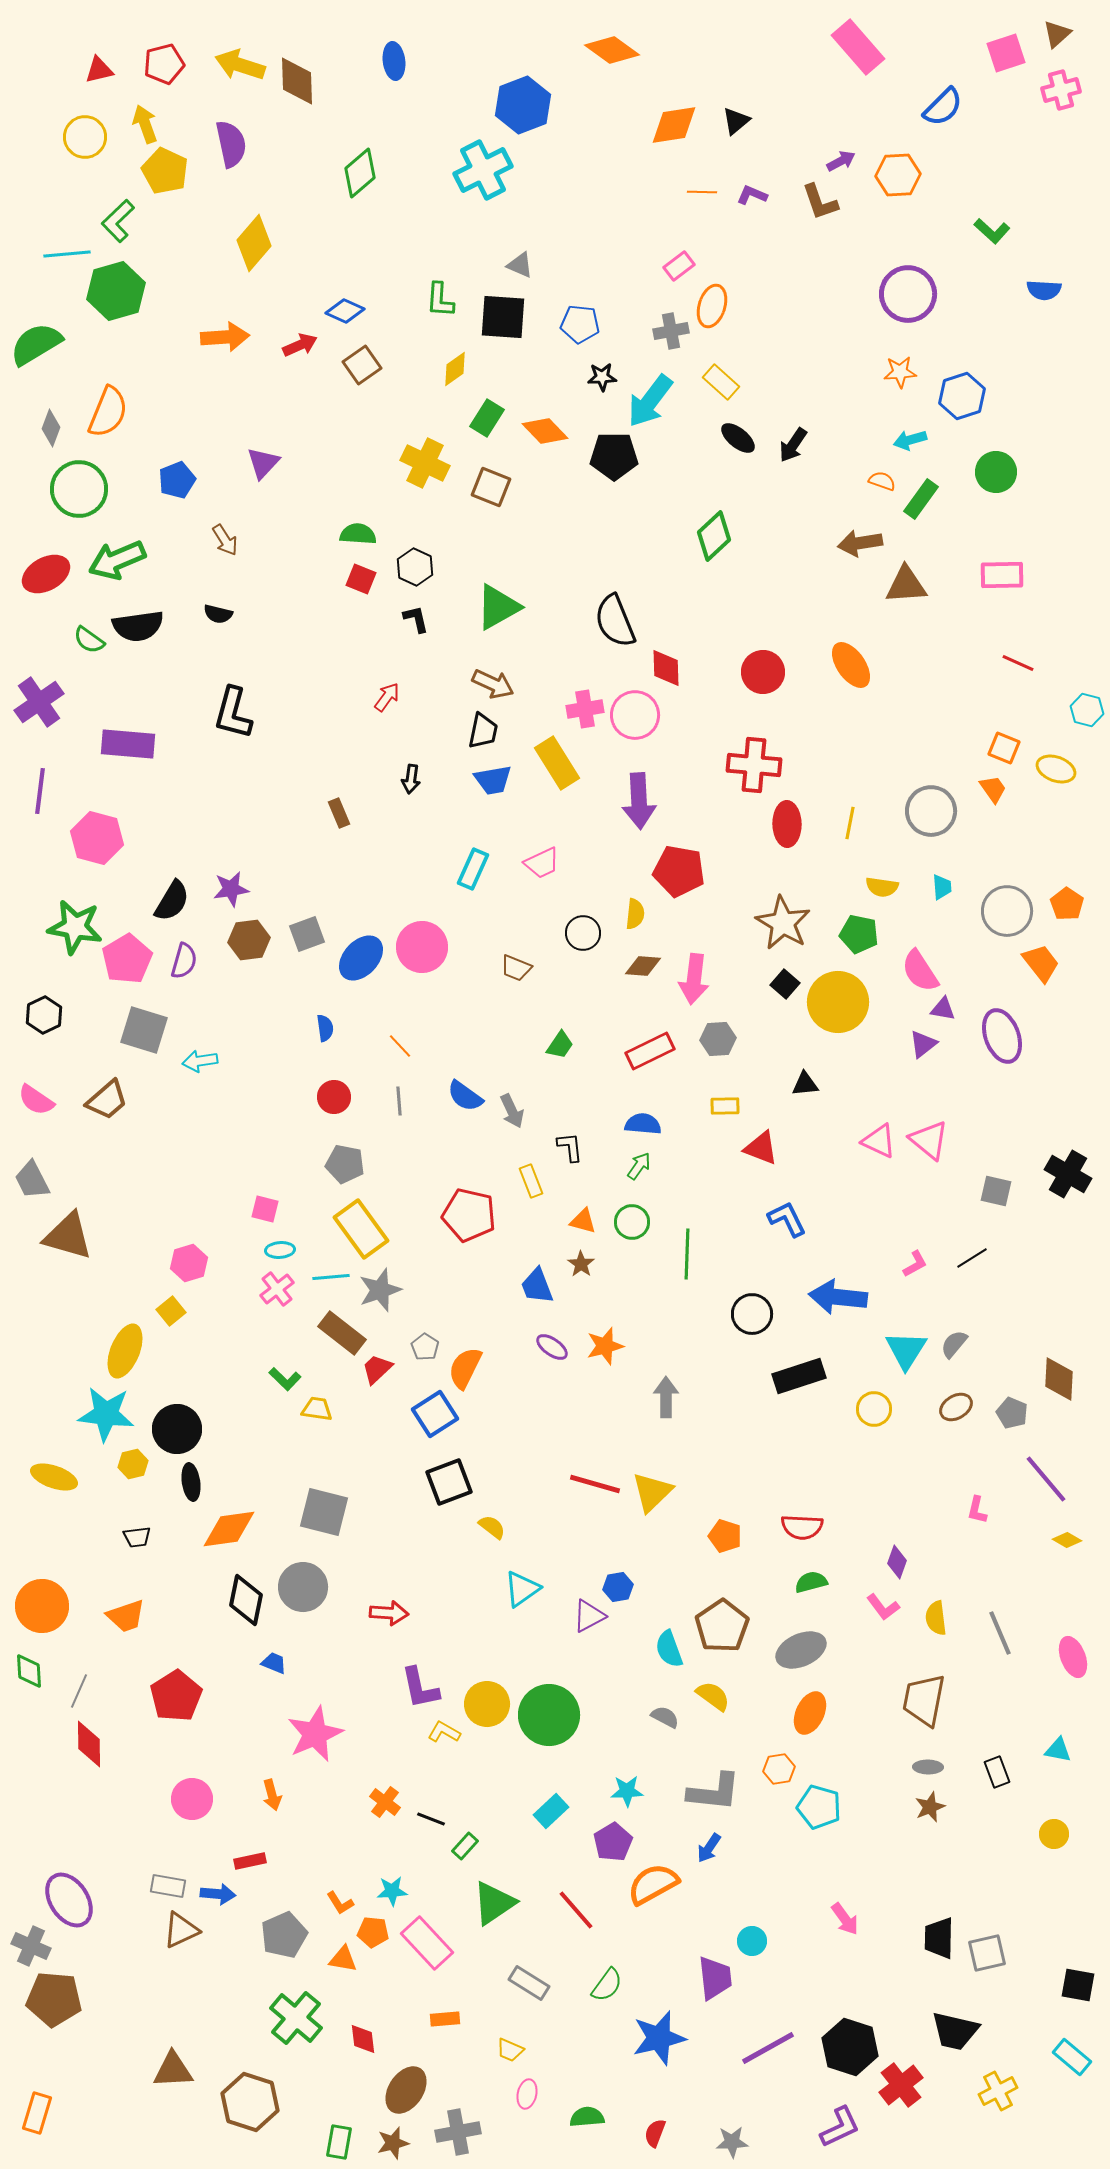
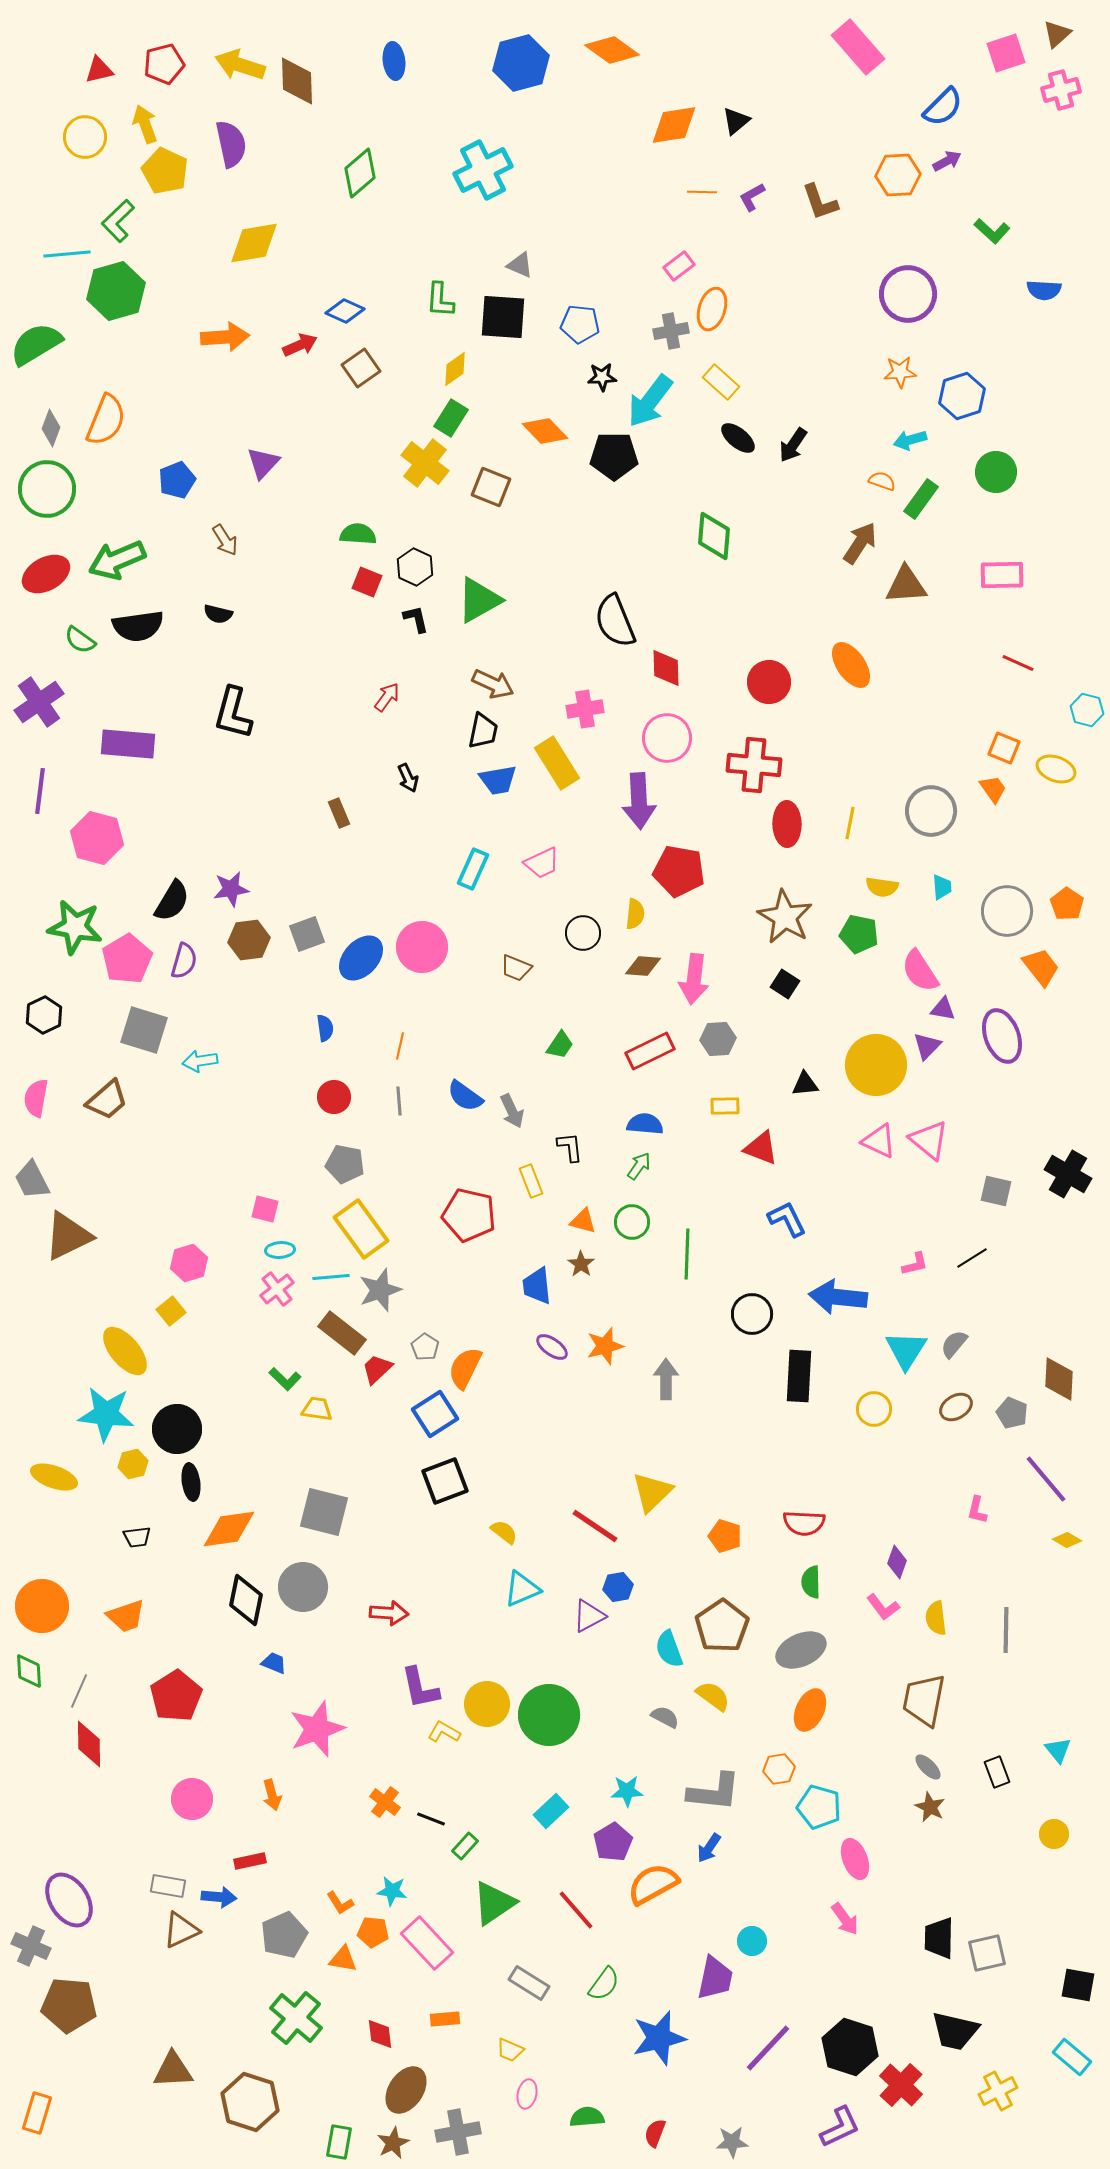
blue hexagon at (523, 105): moved 2 px left, 42 px up; rotated 6 degrees clockwise
purple arrow at (841, 161): moved 106 px right
purple L-shape at (752, 195): moved 2 px down; rotated 52 degrees counterclockwise
yellow diamond at (254, 243): rotated 40 degrees clockwise
orange ellipse at (712, 306): moved 3 px down
brown square at (362, 365): moved 1 px left, 3 px down
orange semicircle at (108, 412): moved 2 px left, 8 px down
green rectangle at (487, 418): moved 36 px left
yellow cross at (425, 463): rotated 12 degrees clockwise
green circle at (79, 489): moved 32 px left
green diamond at (714, 536): rotated 42 degrees counterclockwise
brown arrow at (860, 543): rotated 132 degrees clockwise
red square at (361, 579): moved 6 px right, 3 px down
green triangle at (498, 607): moved 19 px left, 7 px up
green semicircle at (89, 640): moved 9 px left
red circle at (763, 672): moved 6 px right, 10 px down
pink circle at (635, 715): moved 32 px right, 23 px down
black arrow at (411, 779): moved 3 px left, 1 px up; rotated 32 degrees counterclockwise
blue trapezoid at (493, 780): moved 5 px right
brown star at (783, 923): moved 2 px right, 6 px up
orange trapezoid at (1041, 963): moved 4 px down
black square at (785, 984): rotated 8 degrees counterclockwise
yellow circle at (838, 1002): moved 38 px right, 63 px down
purple triangle at (923, 1044): moved 4 px right, 2 px down; rotated 8 degrees counterclockwise
orange line at (400, 1046): rotated 56 degrees clockwise
pink semicircle at (36, 1100): moved 2 px up; rotated 66 degrees clockwise
blue semicircle at (643, 1124): moved 2 px right
brown triangle at (68, 1236): rotated 42 degrees counterclockwise
pink L-shape at (915, 1264): rotated 16 degrees clockwise
blue trapezoid at (537, 1286): rotated 15 degrees clockwise
yellow ellipse at (125, 1351): rotated 62 degrees counterclockwise
black rectangle at (799, 1376): rotated 69 degrees counterclockwise
gray arrow at (666, 1397): moved 18 px up
black square at (449, 1482): moved 4 px left, 1 px up
red line at (595, 1484): moved 42 px down; rotated 18 degrees clockwise
yellow semicircle at (492, 1527): moved 12 px right, 5 px down
red semicircle at (802, 1527): moved 2 px right, 4 px up
green semicircle at (811, 1582): rotated 76 degrees counterclockwise
cyan triangle at (522, 1589): rotated 12 degrees clockwise
gray line at (1000, 1633): moved 6 px right, 3 px up; rotated 24 degrees clockwise
pink ellipse at (1073, 1657): moved 218 px left, 202 px down
orange ellipse at (810, 1713): moved 3 px up
pink star at (315, 1734): moved 2 px right, 5 px up; rotated 4 degrees clockwise
cyan triangle at (1058, 1750): rotated 40 degrees clockwise
gray ellipse at (928, 1767): rotated 44 degrees clockwise
brown star at (930, 1807): rotated 24 degrees counterclockwise
cyan star at (392, 1891): rotated 12 degrees clockwise
blue arrow at (218, 1894): moved 1 px right, 3 px down
purple trapezoid at (715, 1978): rotated 18 degrees clockwise
green semicircle at (607, 1985): moved 3 px left, 1 px up
brown pentagon at (54, 1999): moved 15 px right, 6 px down
red diamond at (363, 2039): moved 17 px right, 5 px up
purple line at (768, 2048): rotated 18 degrees counterclockwise
red cross at (901, 2085): rotated 9 degrees counterclockwise
brown star at (393, 2143): rotated 12 degrees counterclockwise
